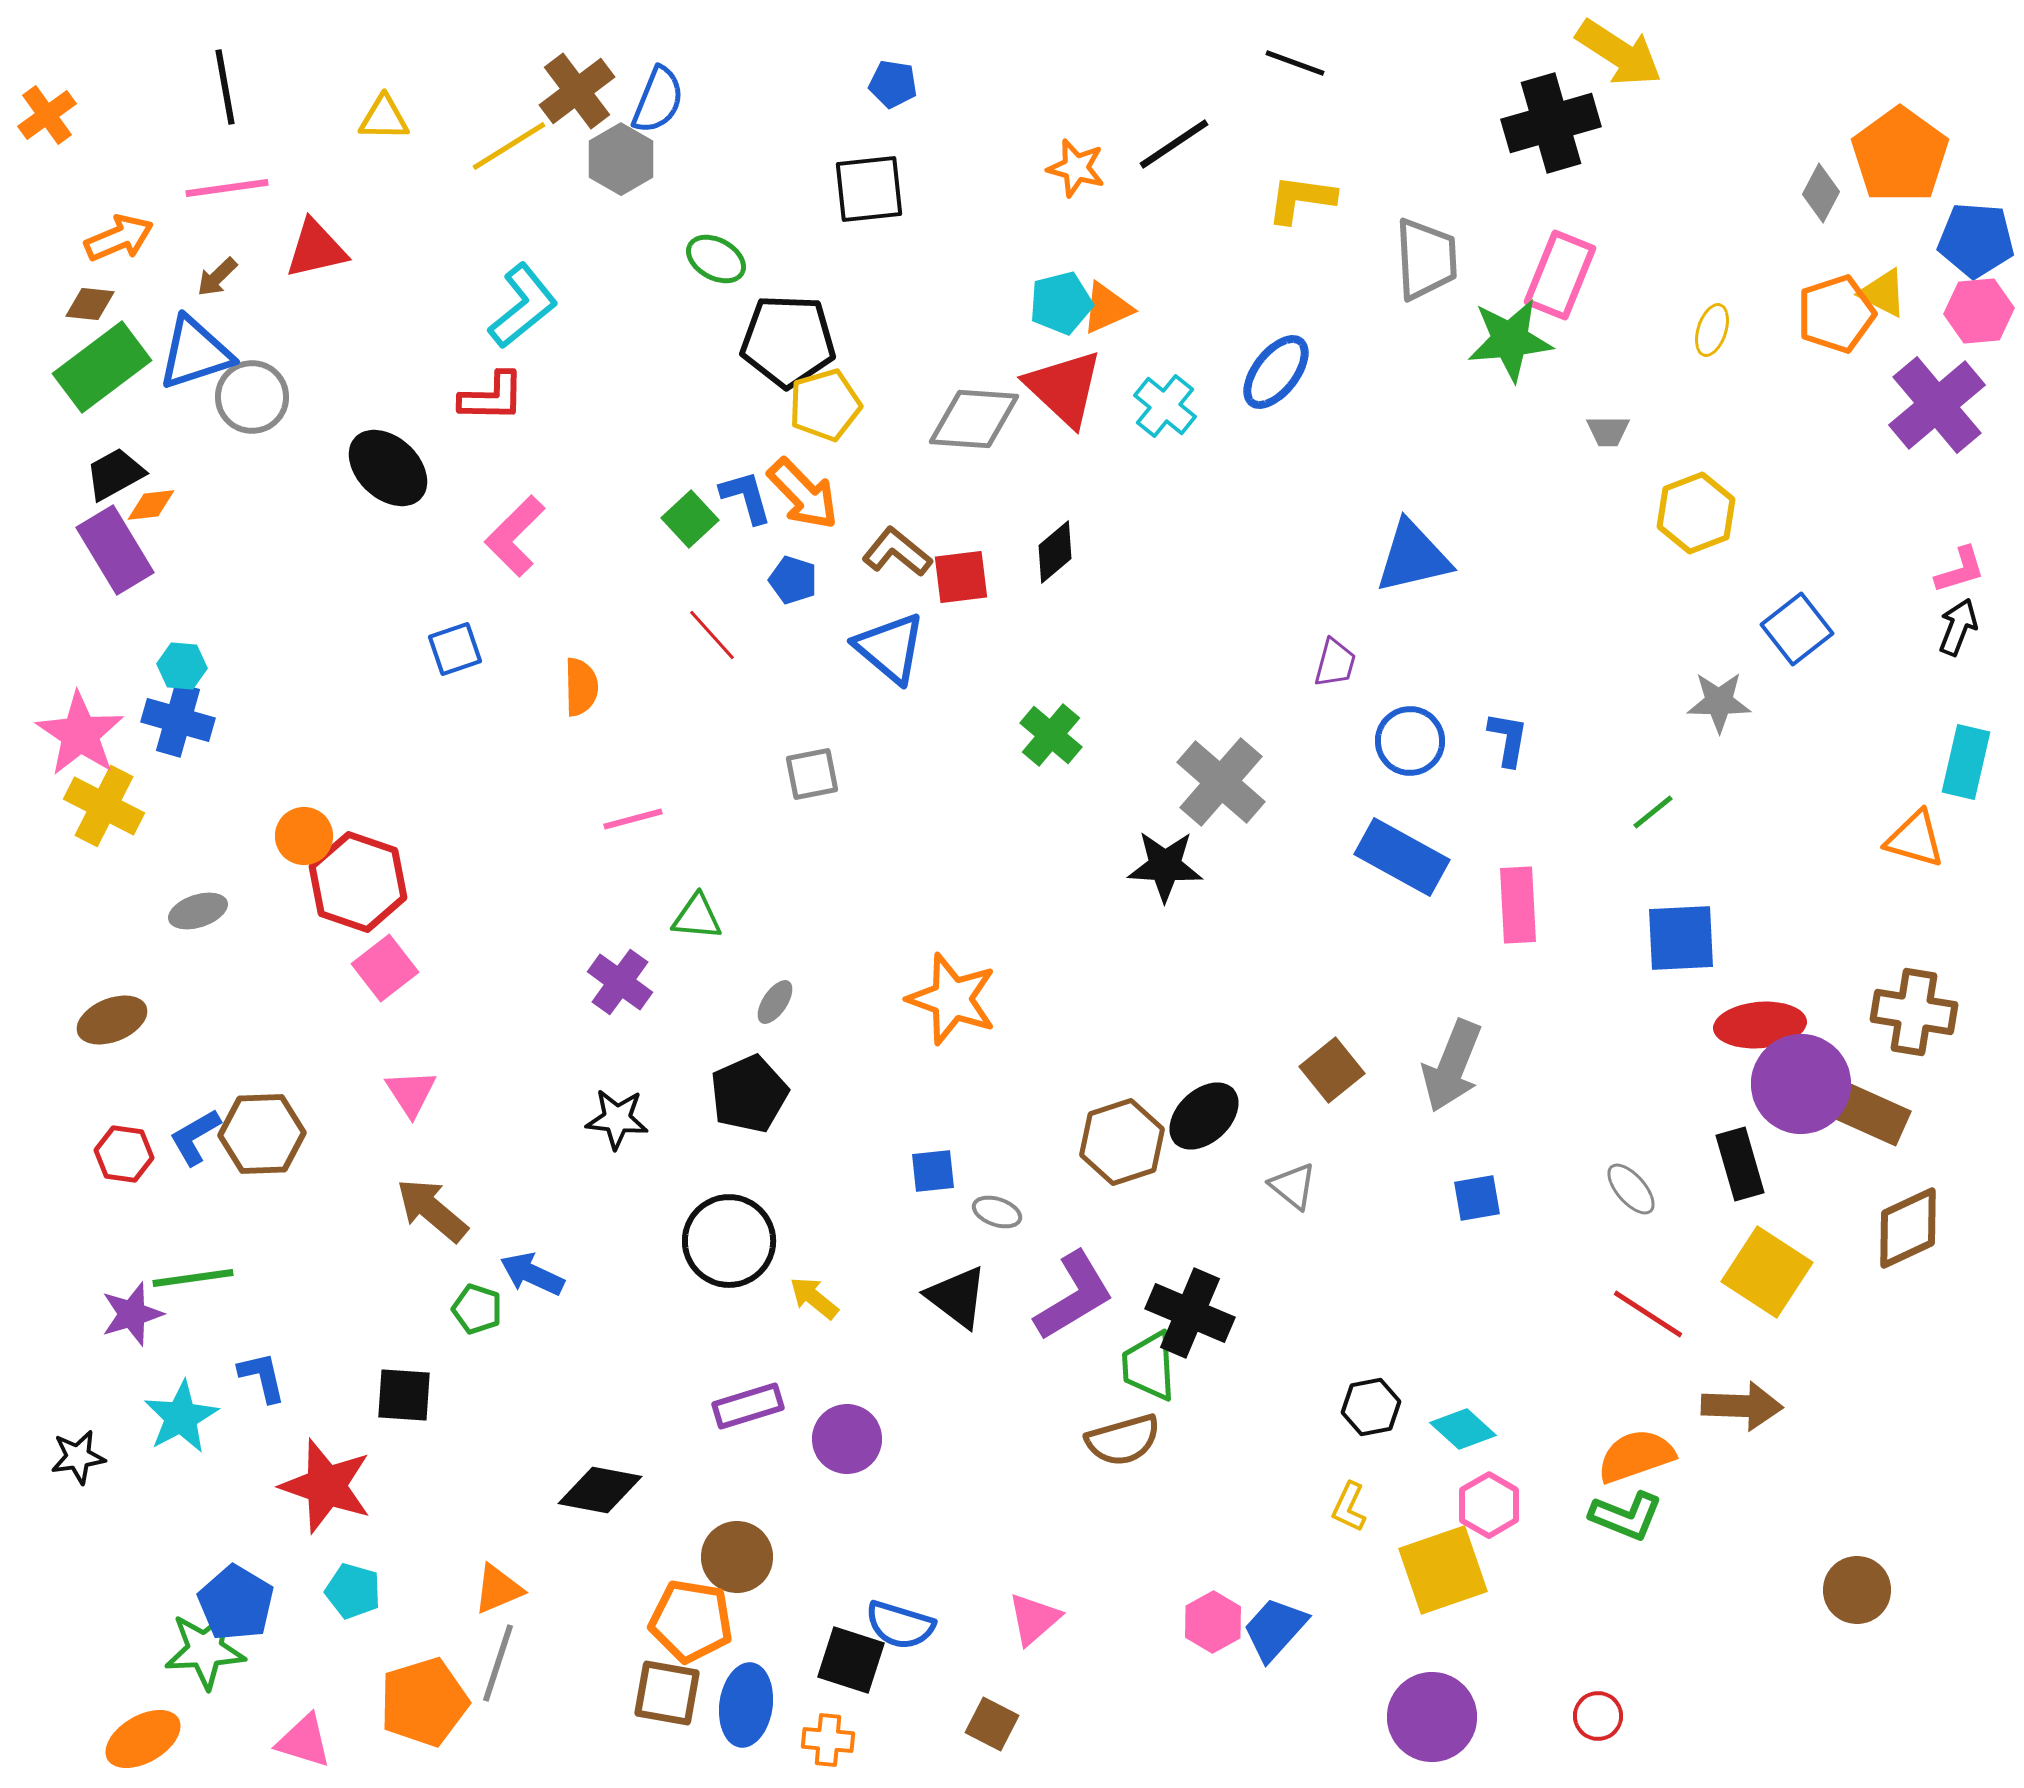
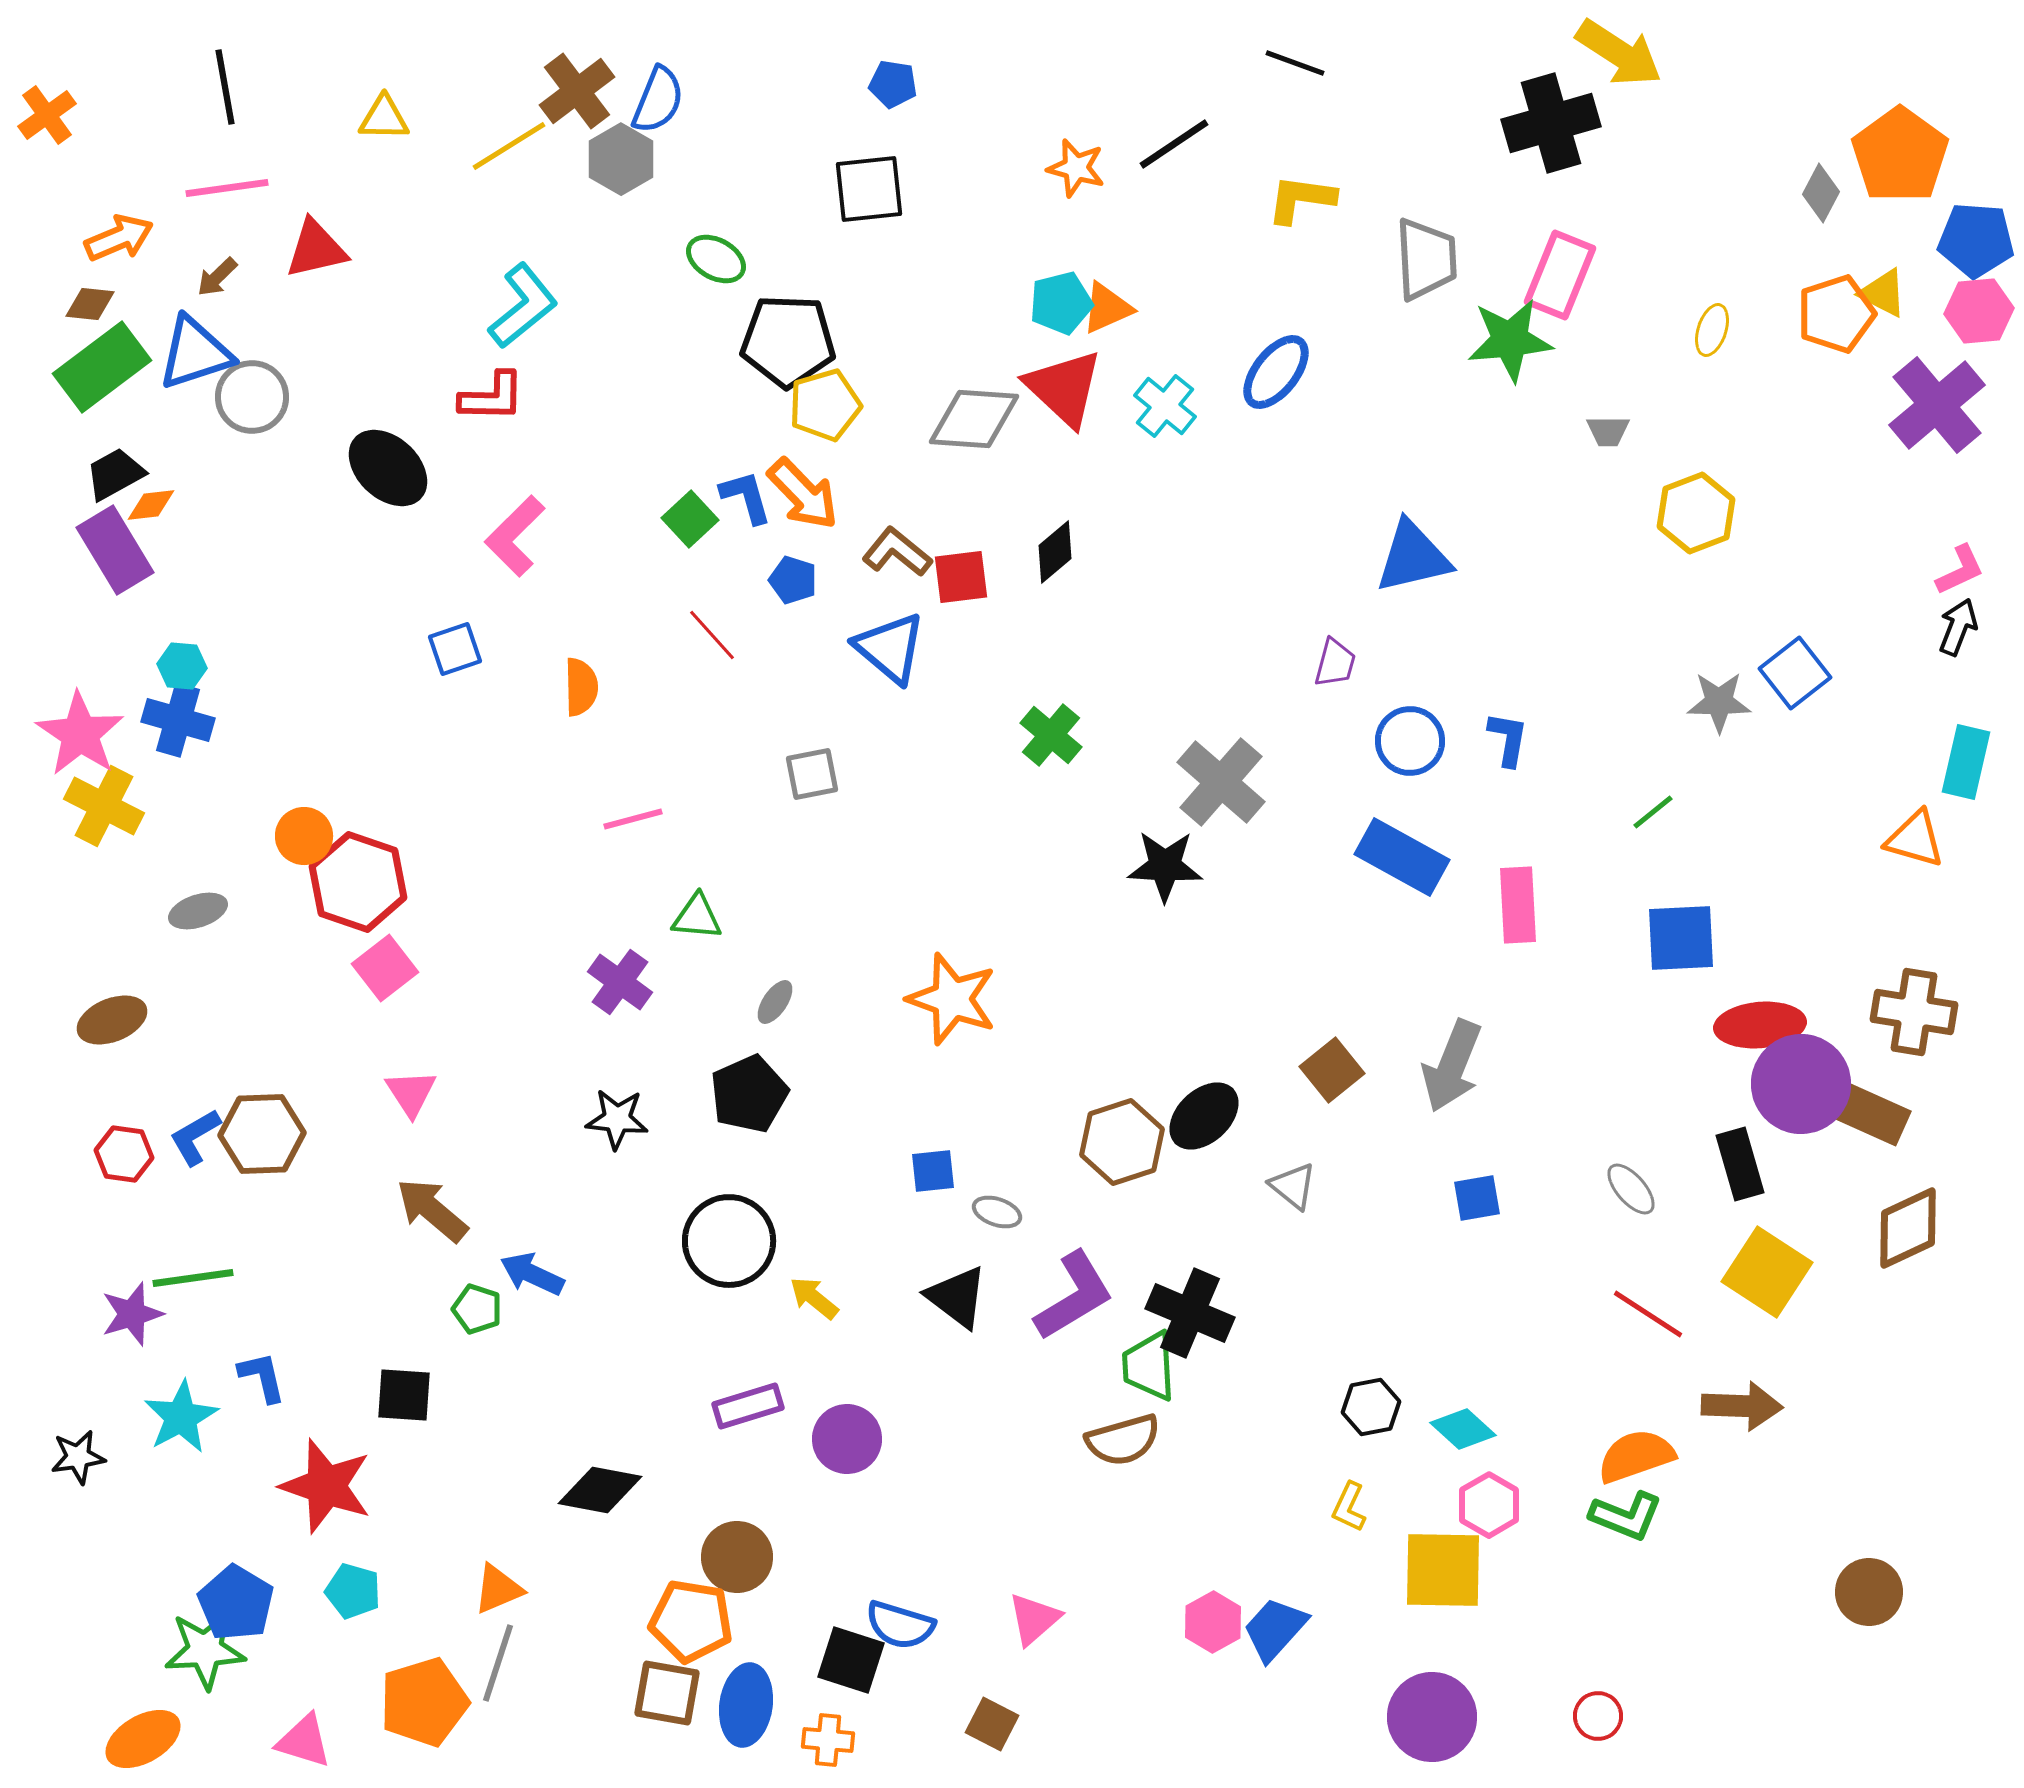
pink L-shape at (1960, 570): rotated 8 degrees counterclockwise
blue square at (1797, 629): moved 2 px left, 44 px down
yellow square at (1443, 1570): rotated 20 degrees clockwise
brown circle at (1857, 1590): moved 12 px right, 2 px down
